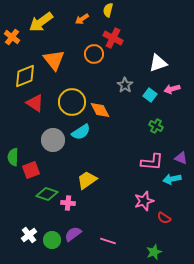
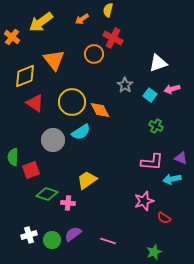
white cross: rotated 21 degrees clockwise
